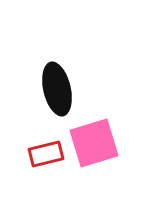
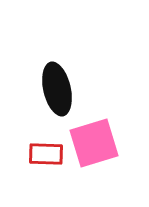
red rectangle: rotated 16 degrees clockwise
